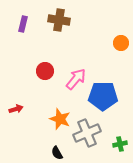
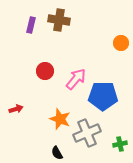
purple rectangle: moved 8 px right, 1 px down
